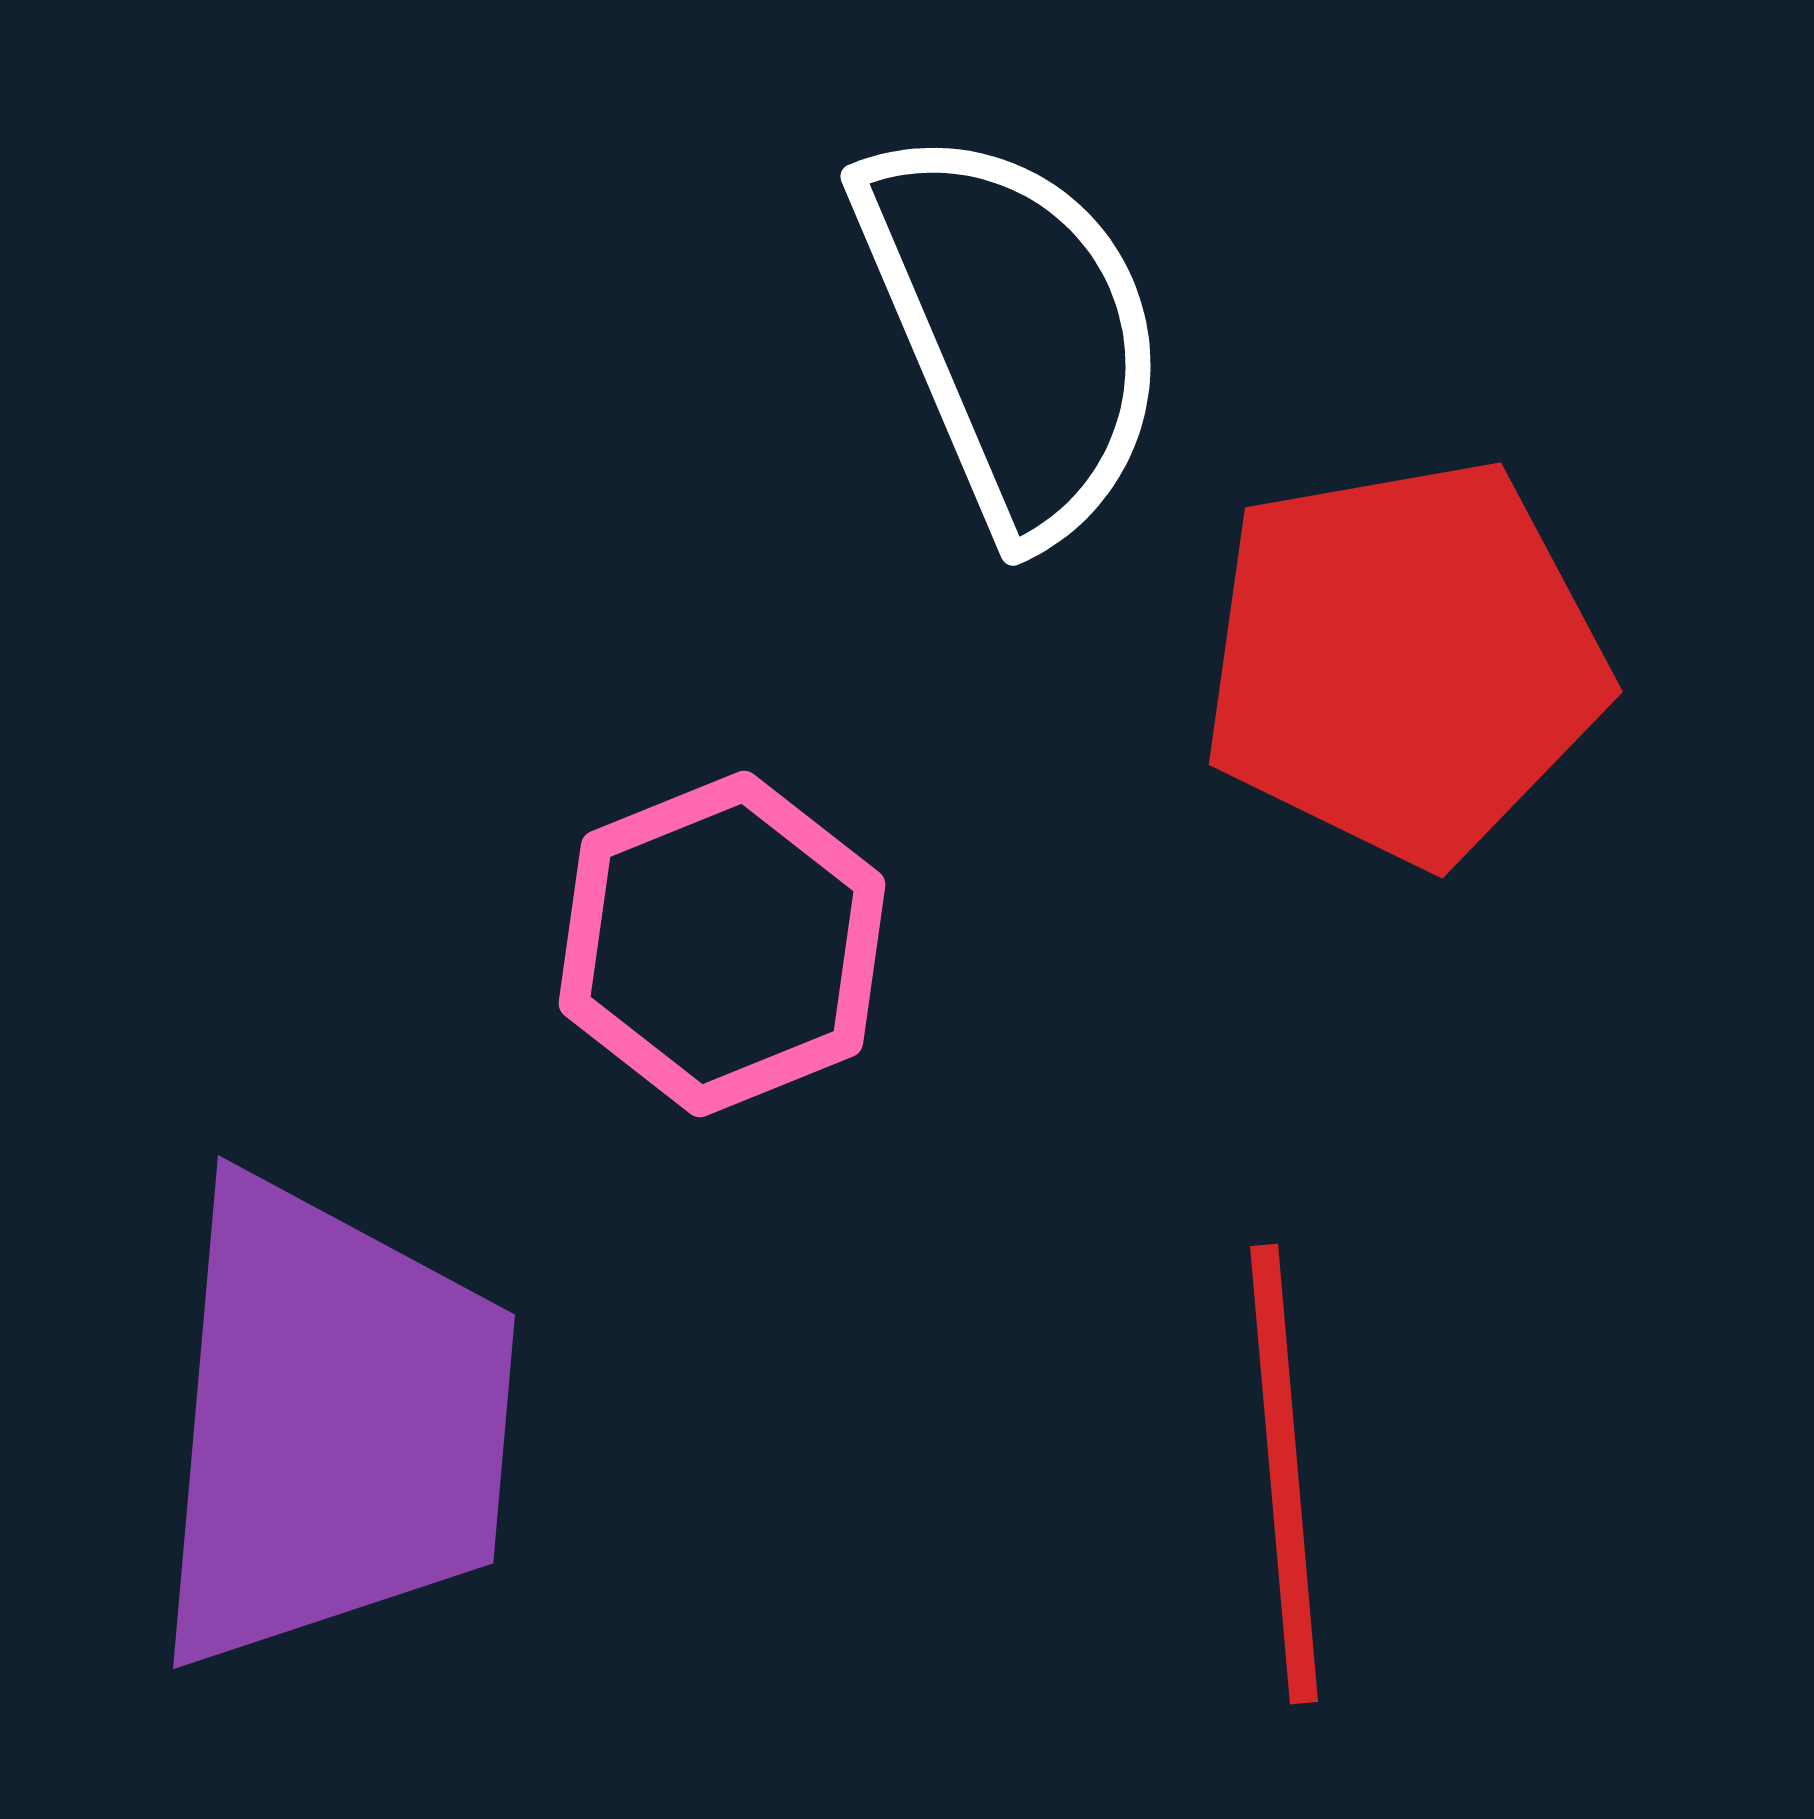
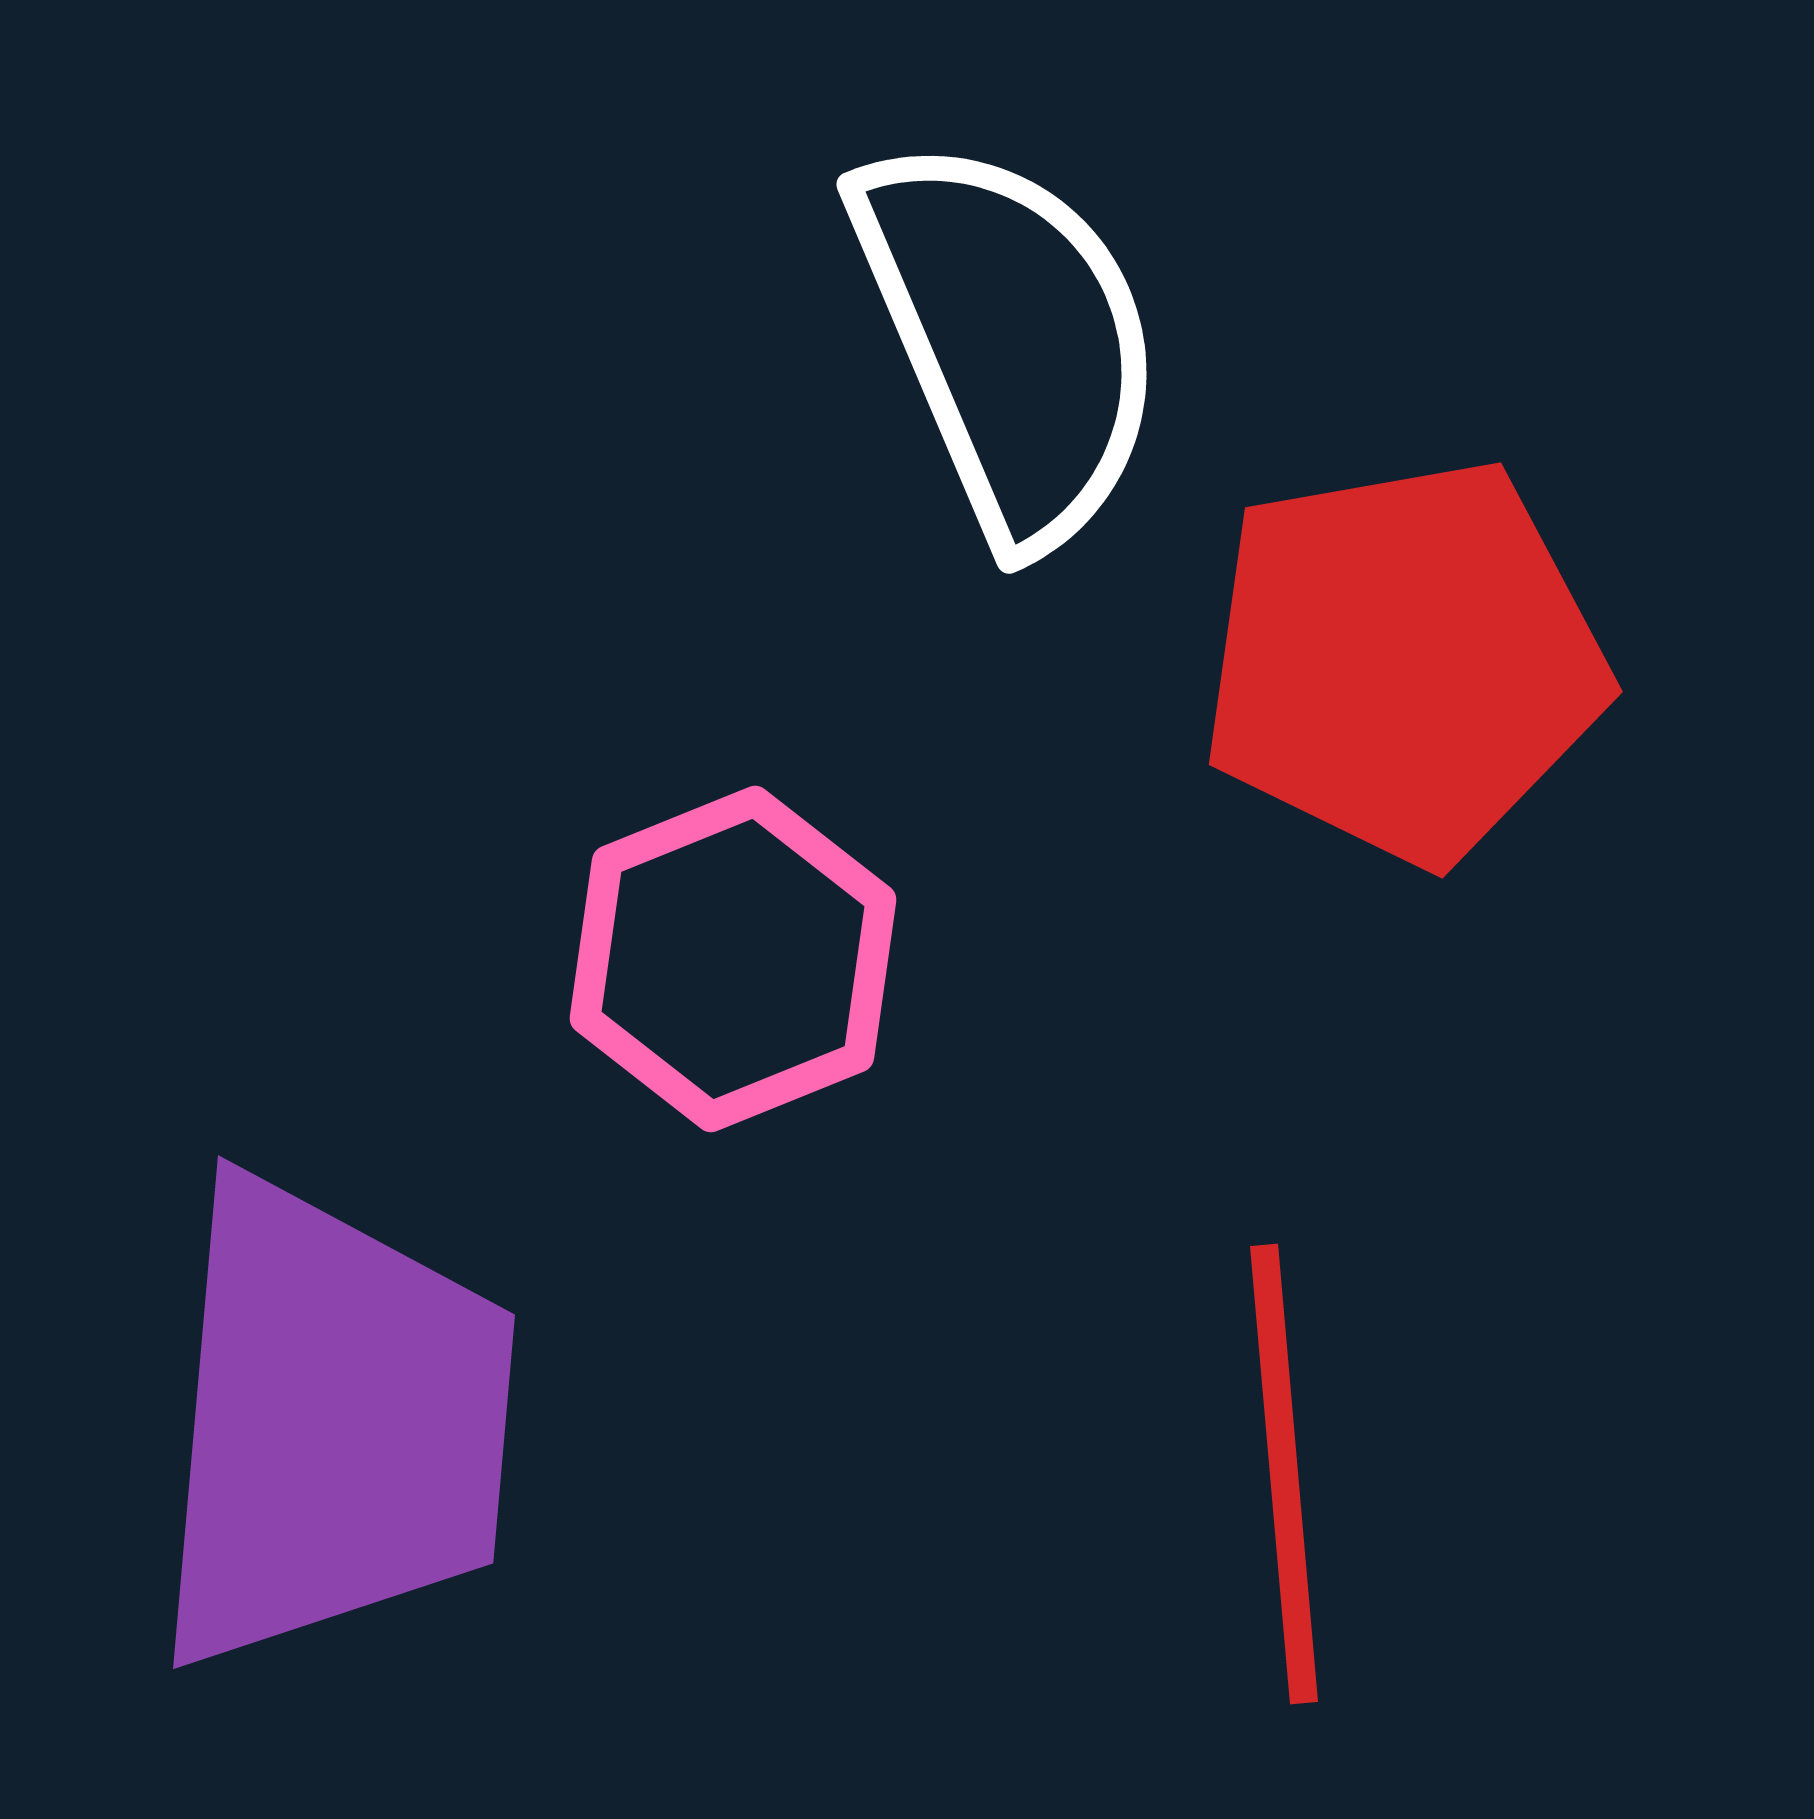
white semicircle: moved 4 px left, 8 px down
pink hexagon: moved 11 px right, 15 px down
